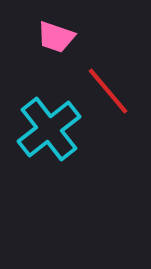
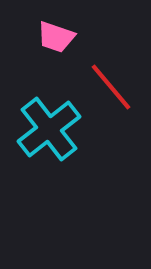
red line: moved 3 px right, 4 px up
